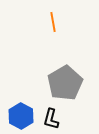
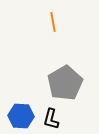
blue hexagon: rotated 25 degrees counterclockwise
